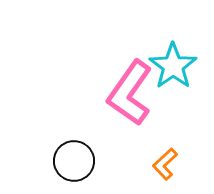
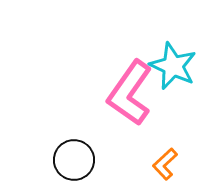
cyan star: rotated 12 degrees counterclockwise
black circle: moved 1 px up
